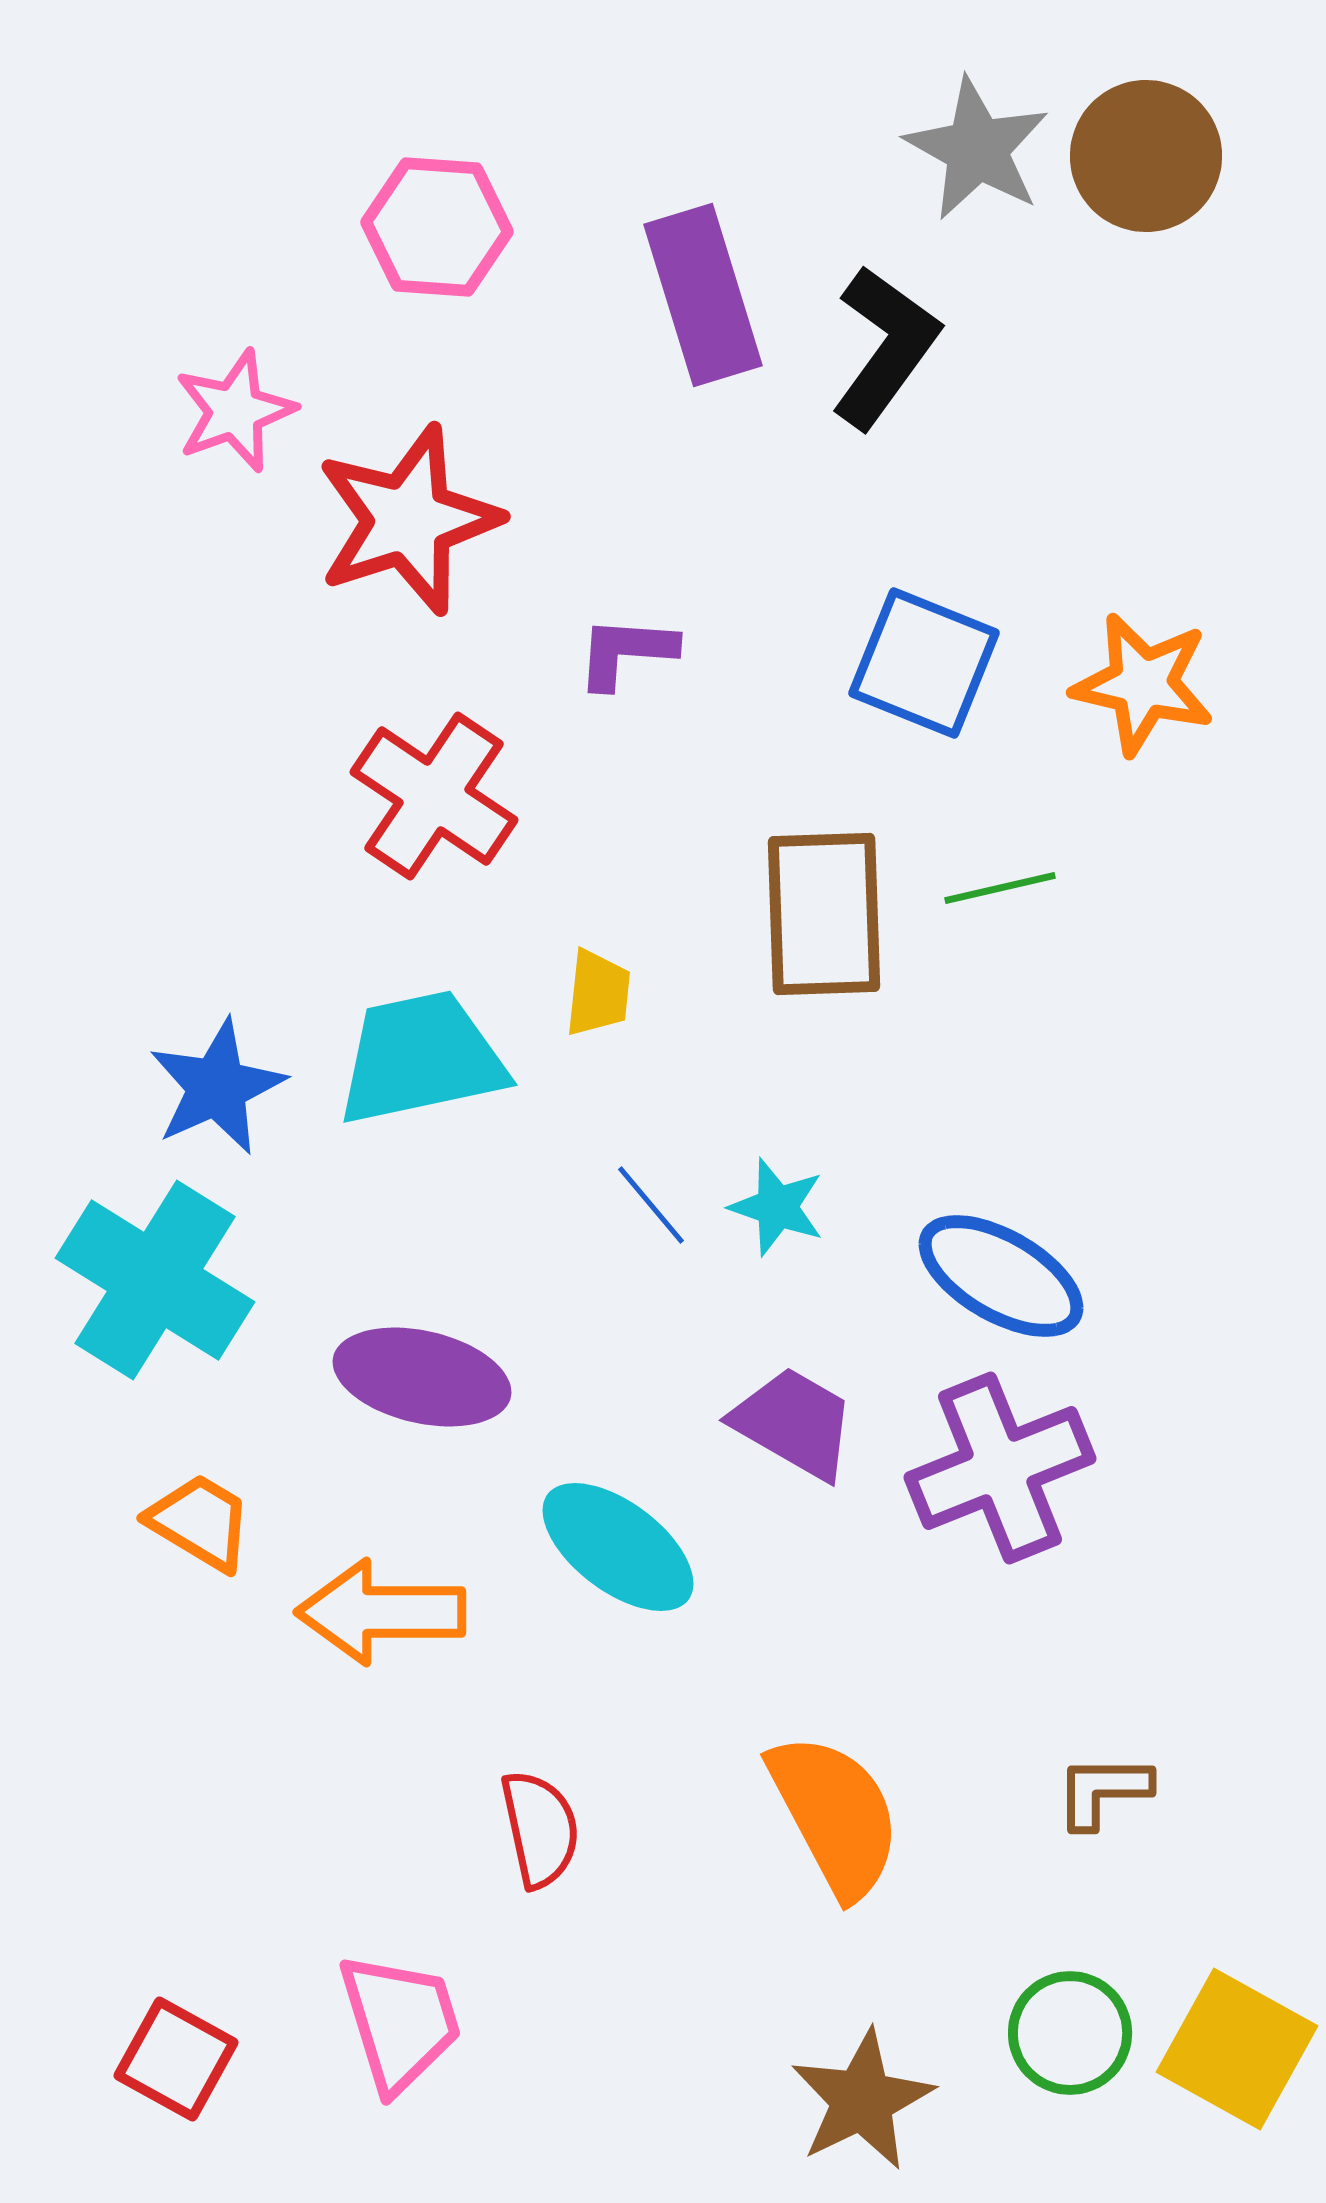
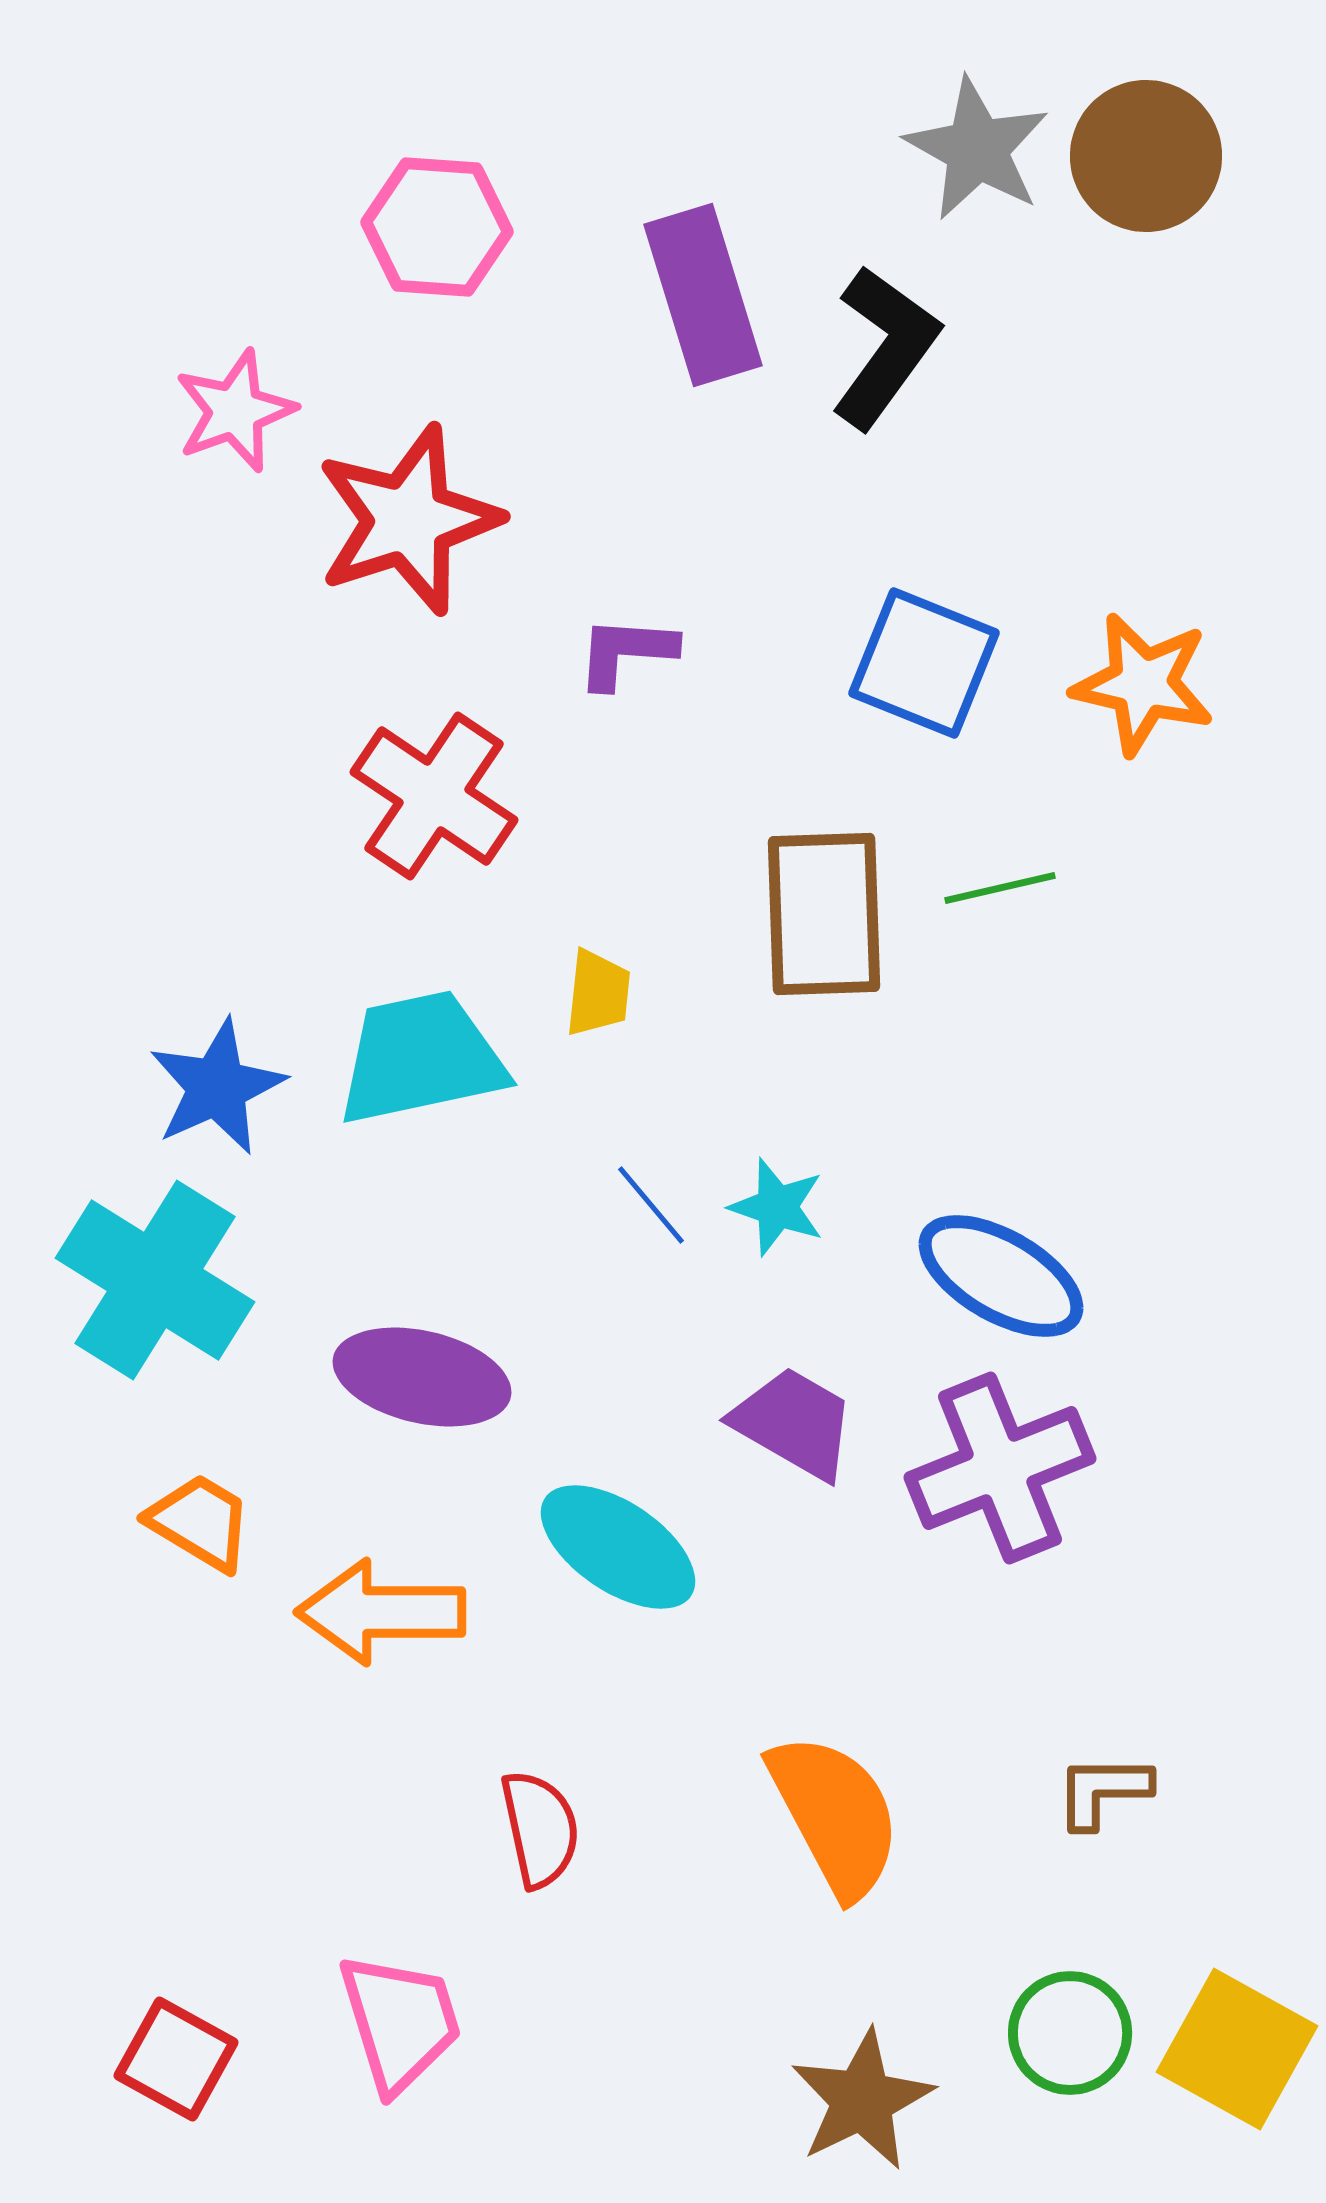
cyan ellipse: rotated 3 degrees counterclockwise
